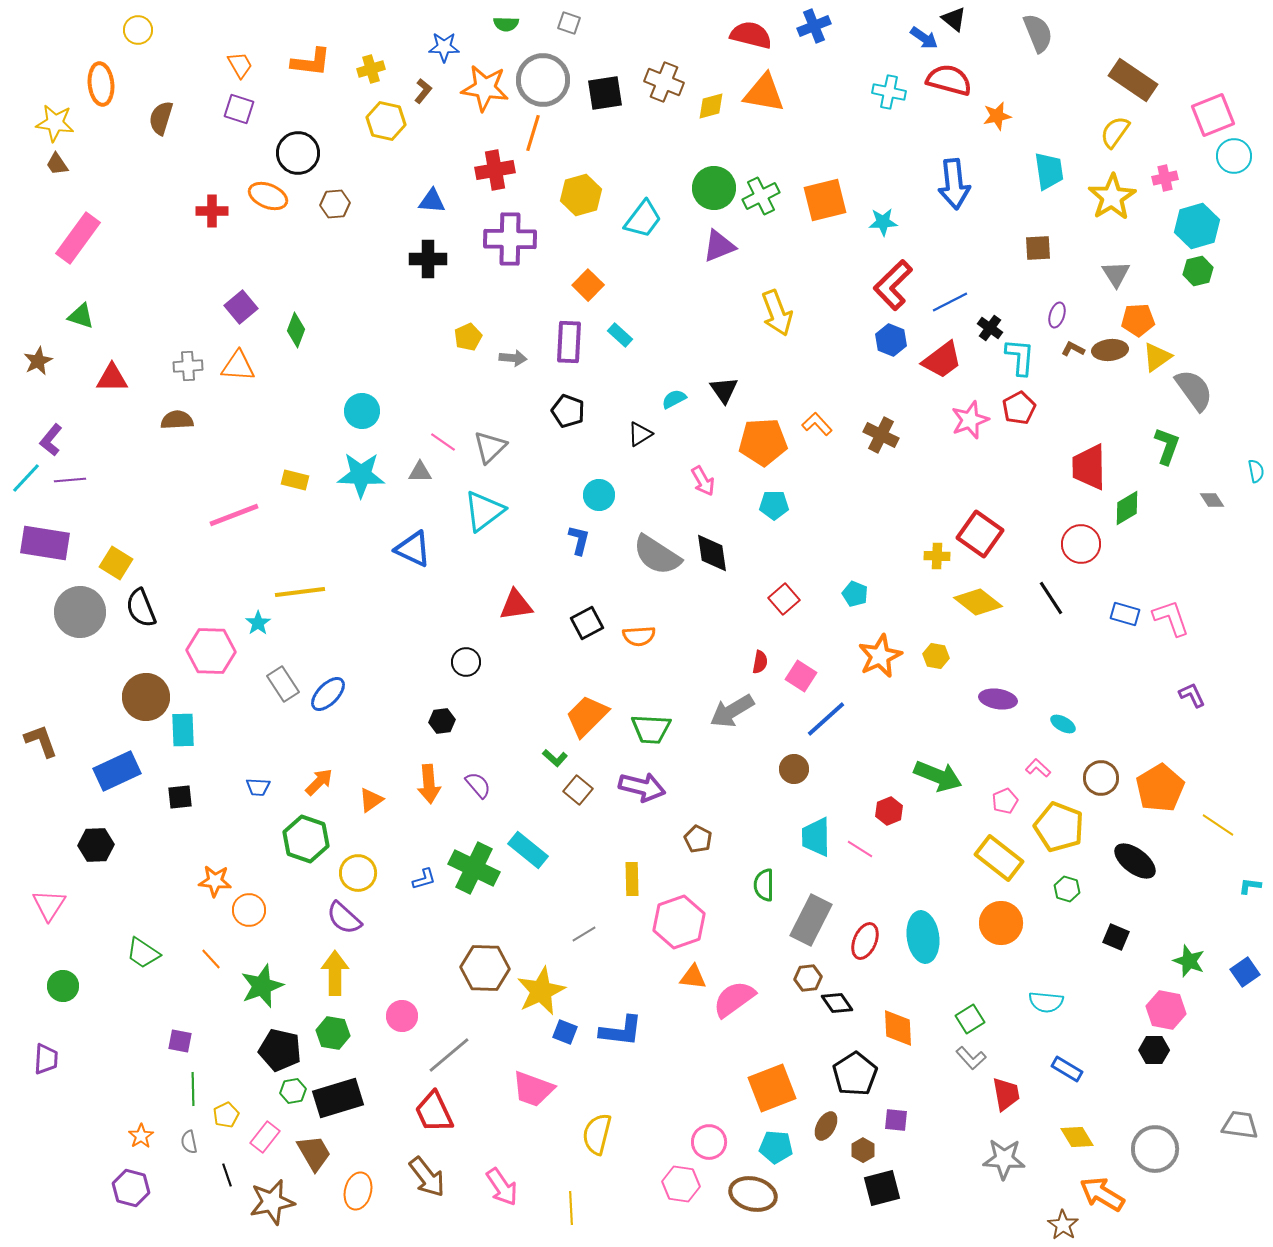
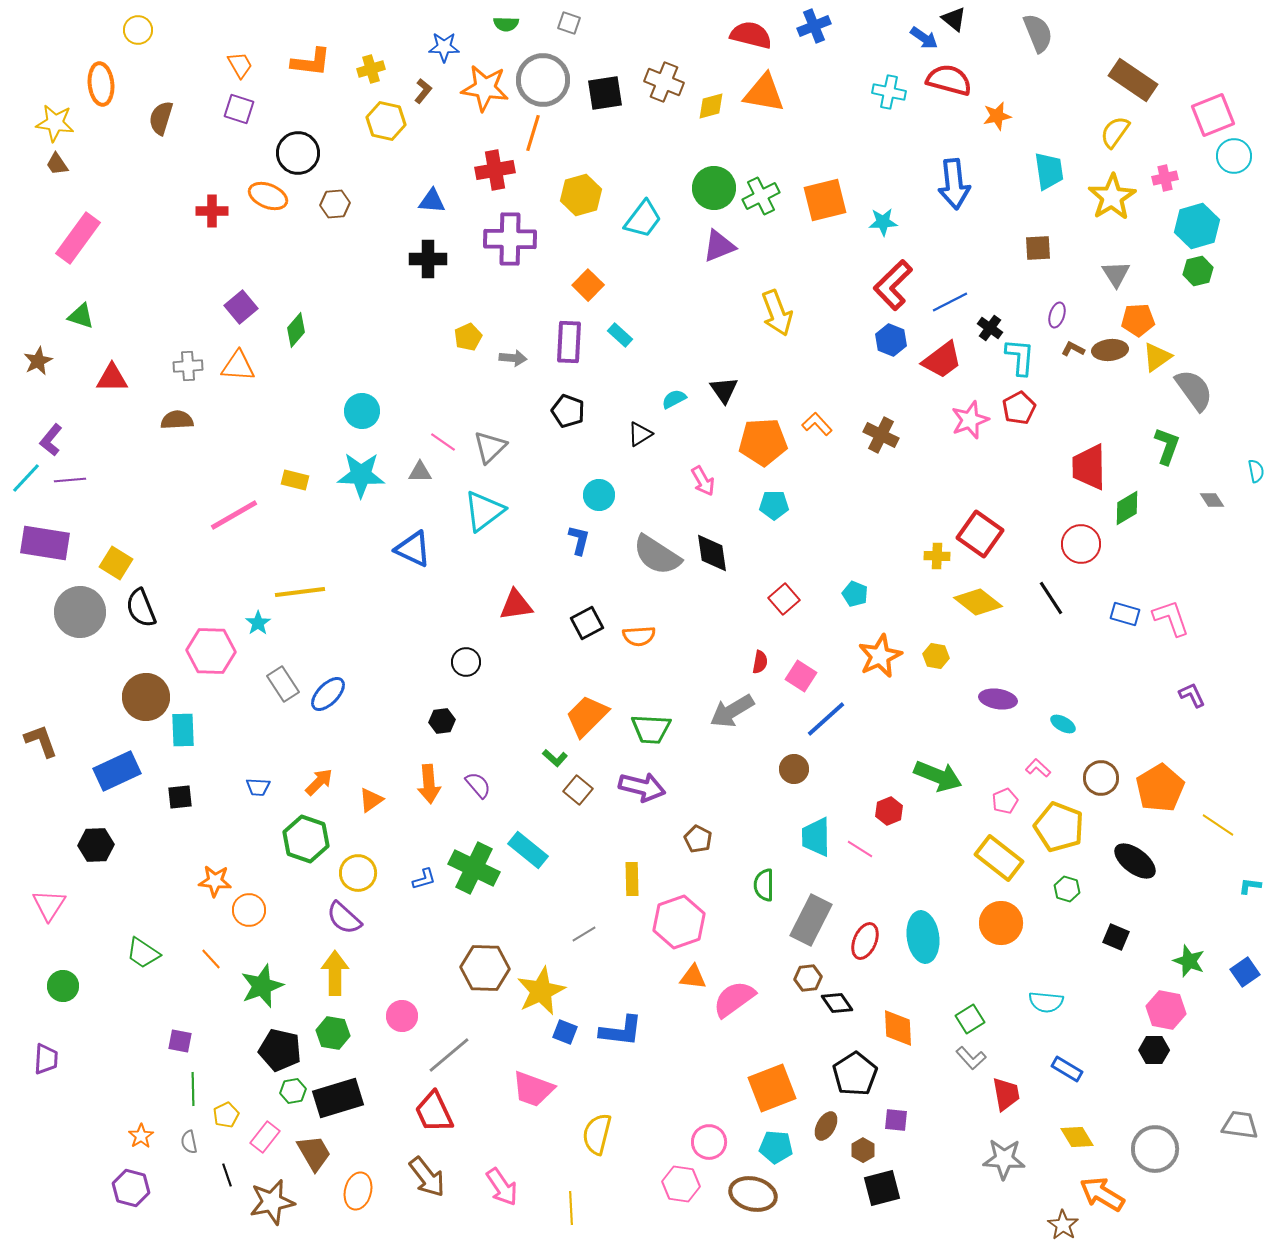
green diamond at (296, 330): rotated 20 degrees clockwise
pink line at (234, 515): rotated 9 degrees counterclockwise
